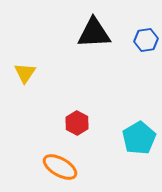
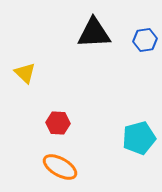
blue hexagon: moved 1 px left
yellow triangle: rotated 20 degrees counterclockwise
red hexagon: moved 19 px left; rotated 25 degrees counterclockwise
cyan pentagon: rotated 16 degrees clockwise
